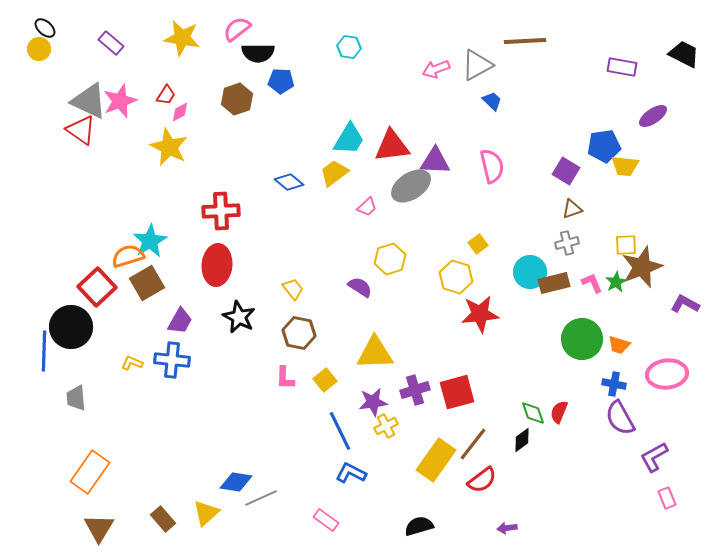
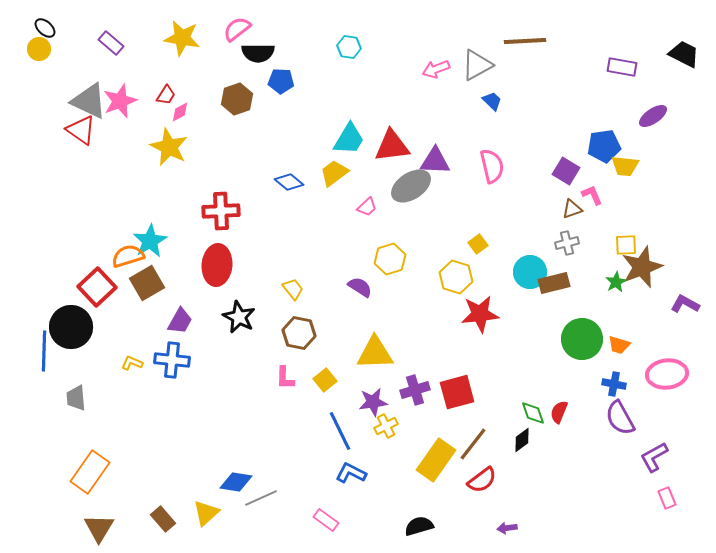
pink L-shape at (592, 283): moved 88 px up
